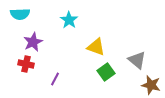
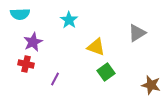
gray triangle: moved 27 px up; rotated 48 degrees clockwise
